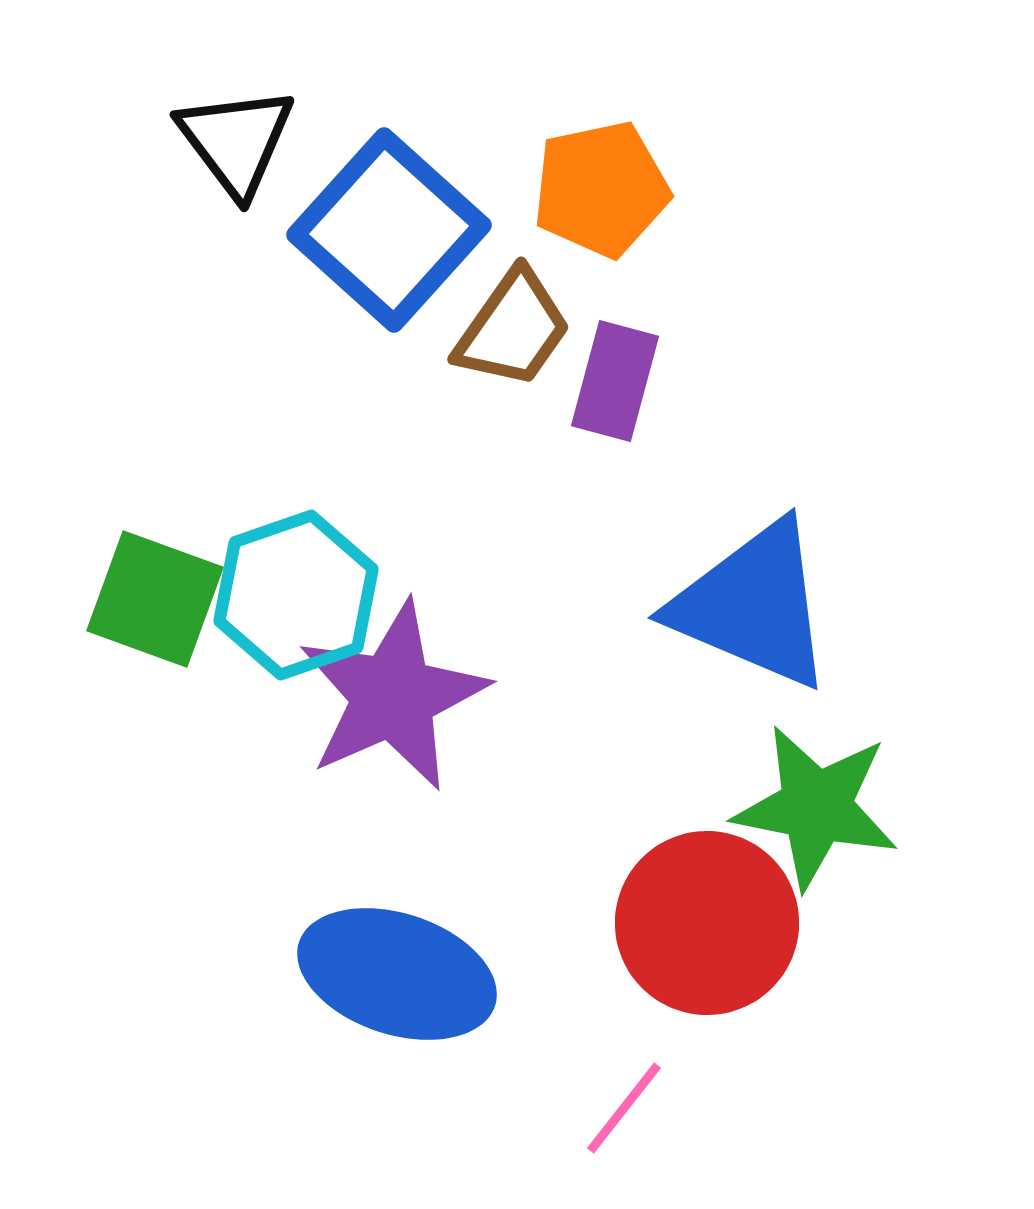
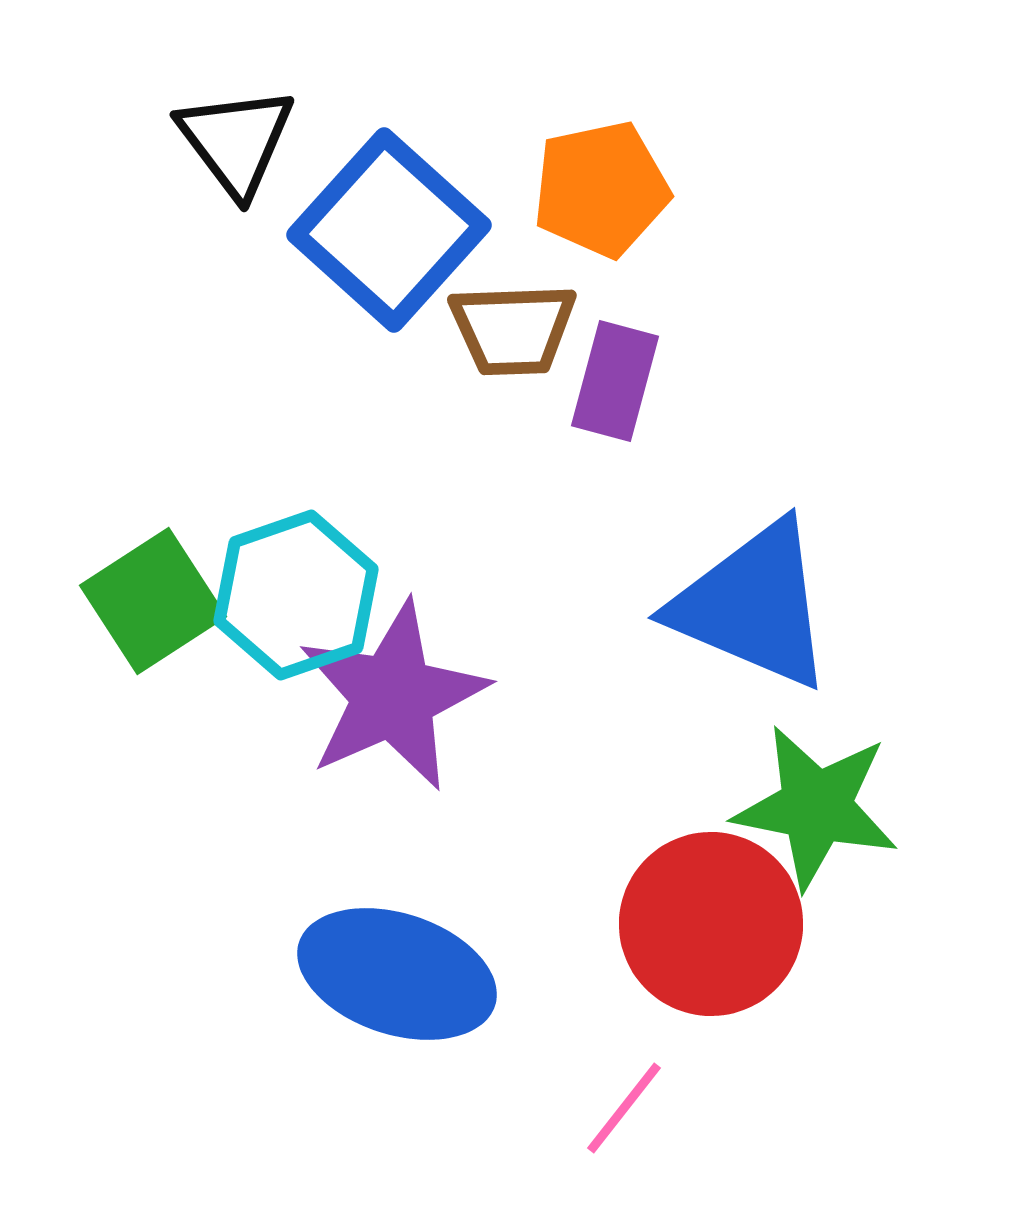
brown trapezoid: rotated 53 degrees clockwise
green square: moved 2 px left, 2 px down; rotated 37 degrees clockwise
red circle: moved 4 px right, 1 px down
